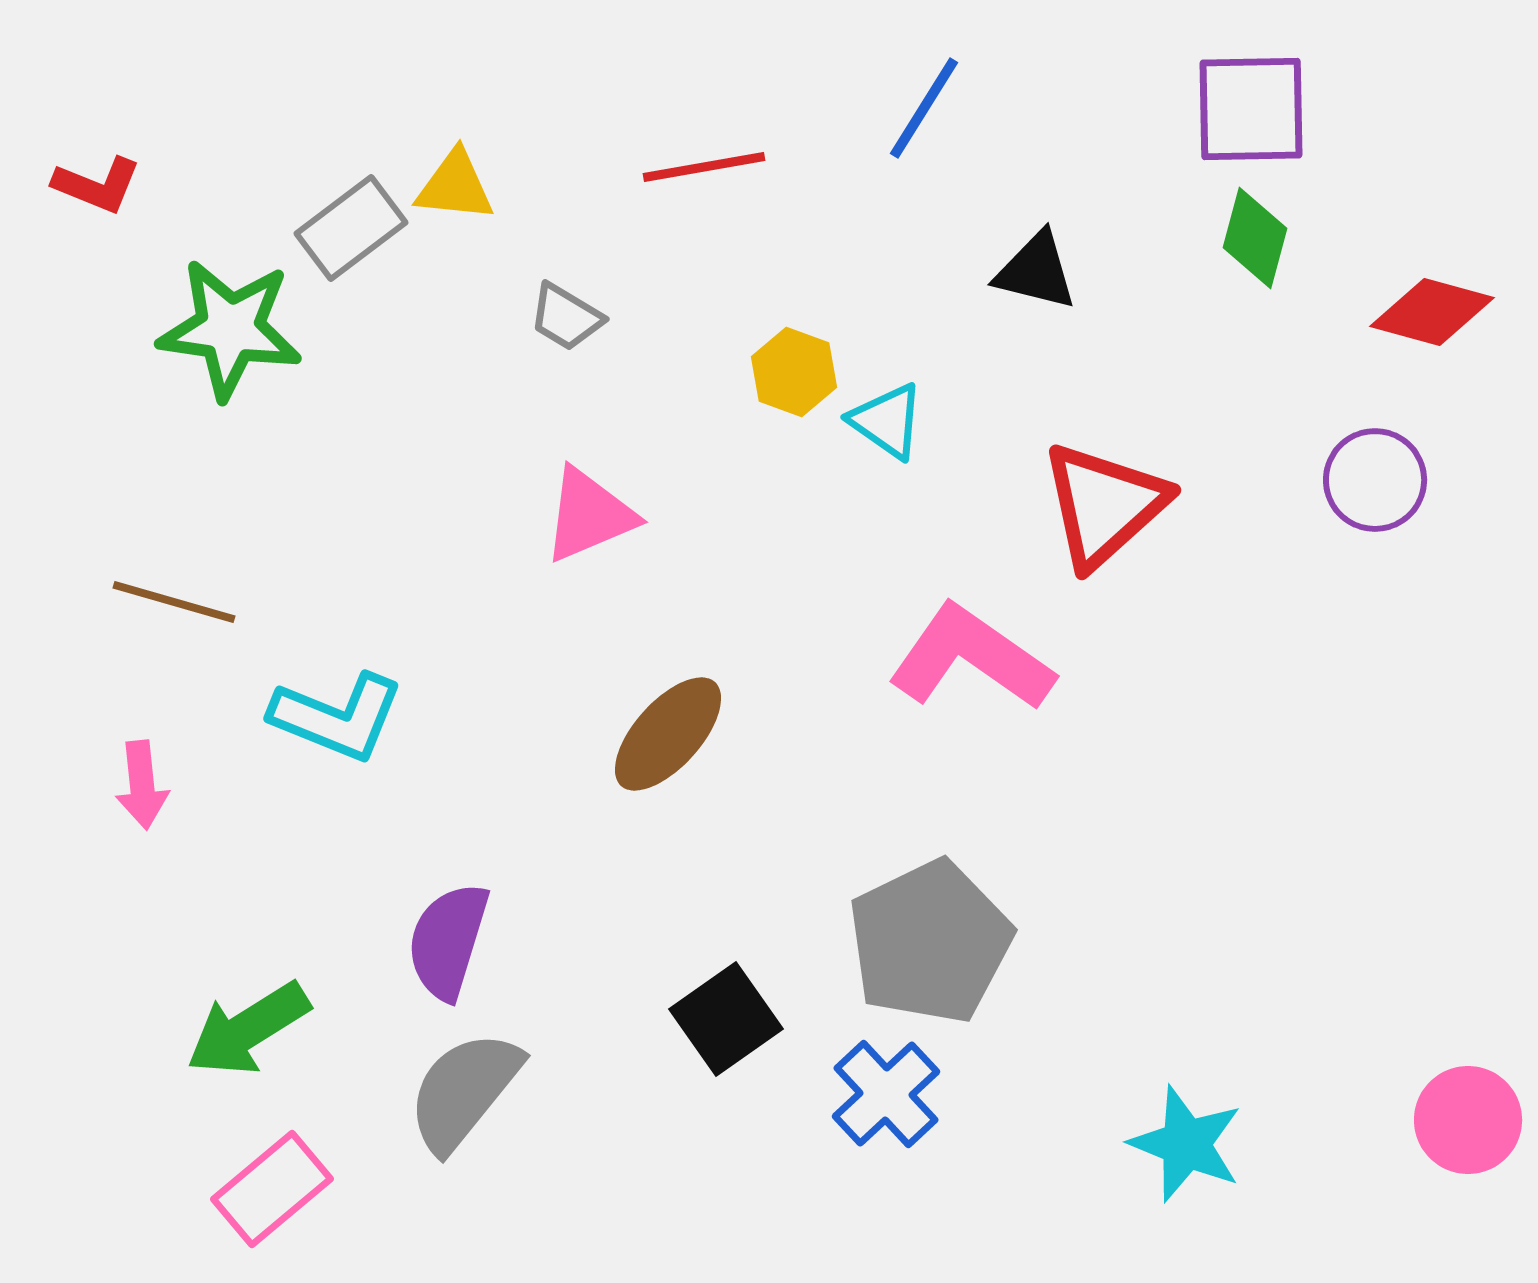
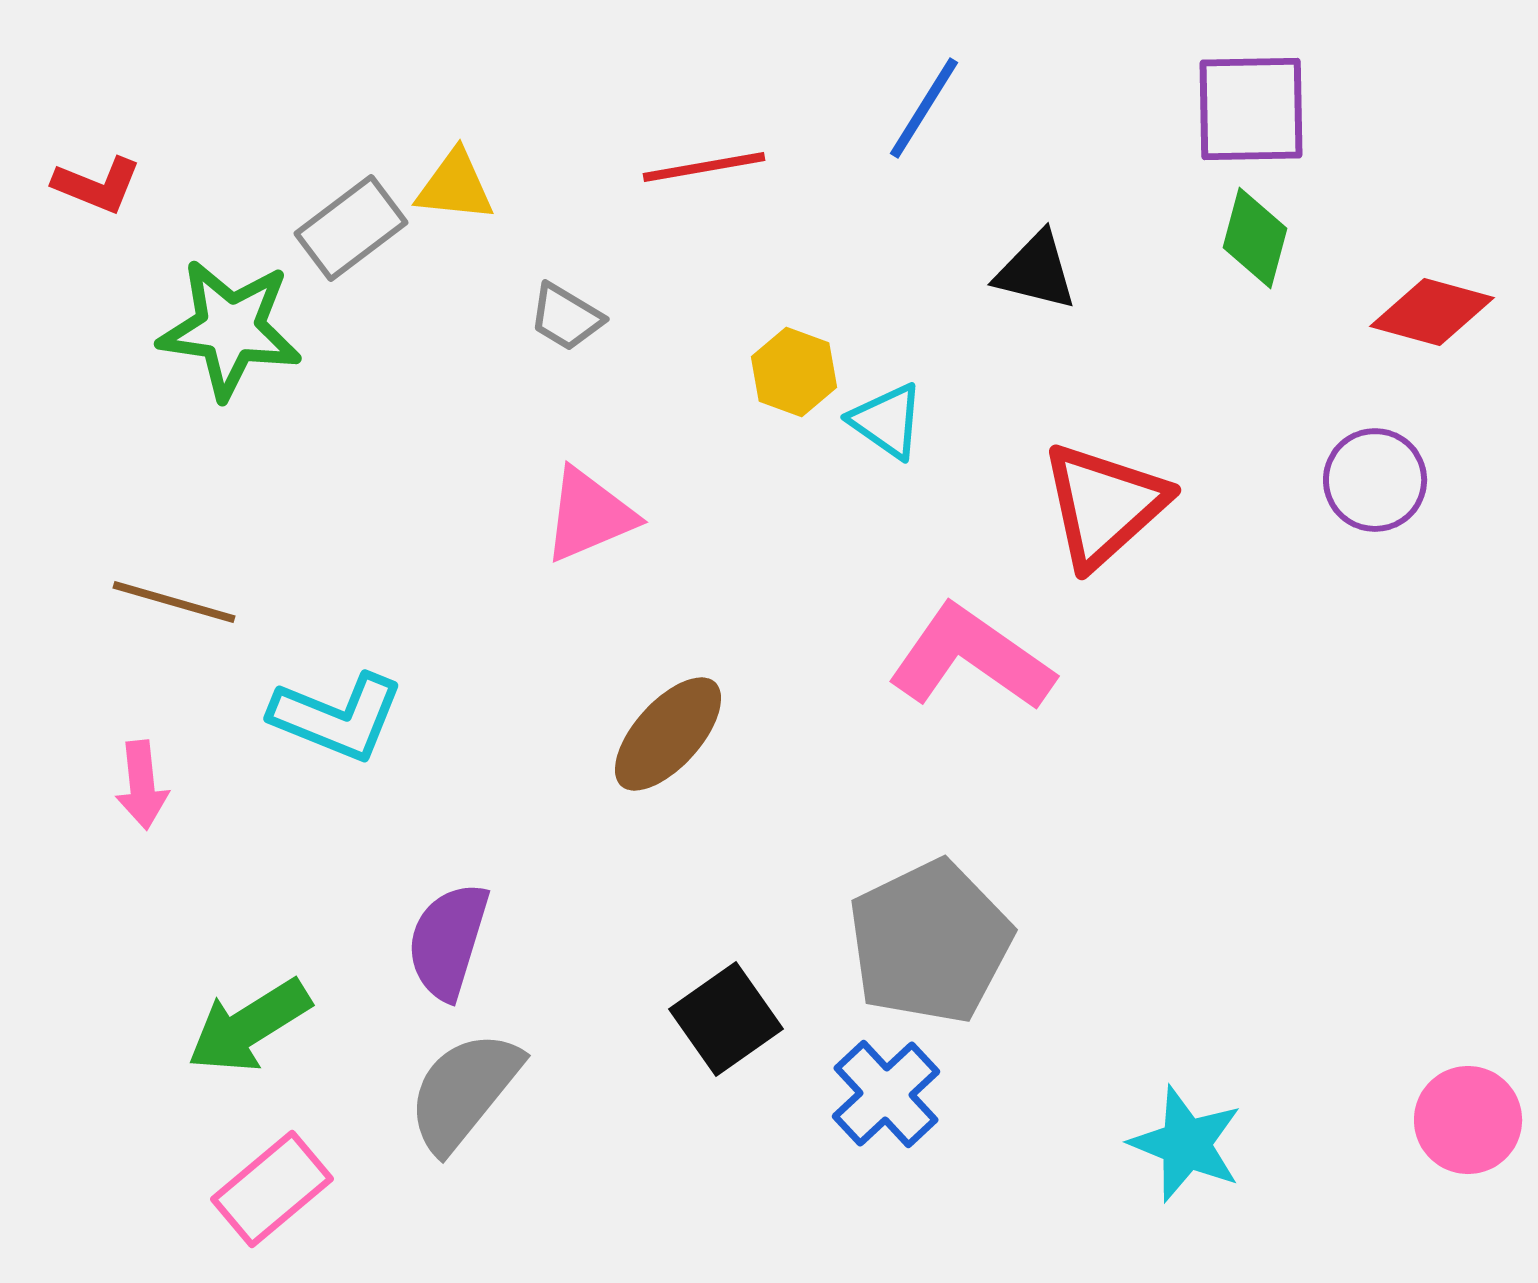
green arrow: moved 1 px right, 3 px up
